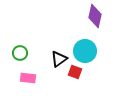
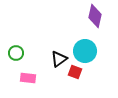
green circle: moved 4 px left
